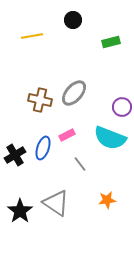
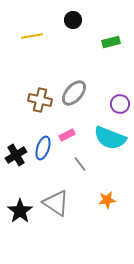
purple circle: moved 2 px left, 3 px up
black cross: moved 1 px right
